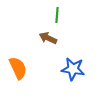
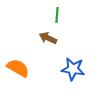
orange semicircle: rotated 35 degrees counterclockwise
